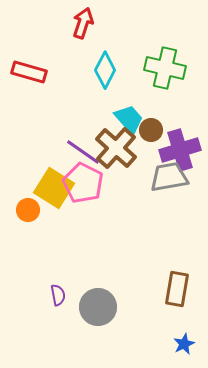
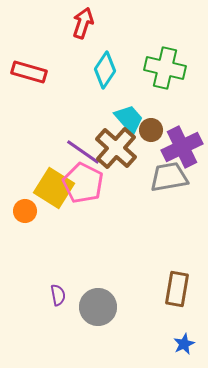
cyan diamond: rotated 6 degrees clockwise
purple cross: moved 2 px right, 3 px up; rotated 9 degrees counterclockwise
orange circle: moved 3 px left, 1 px down
